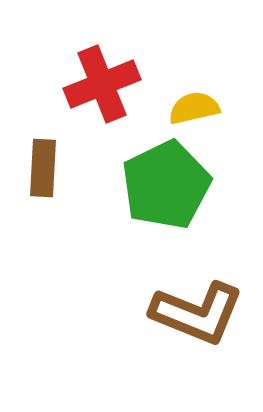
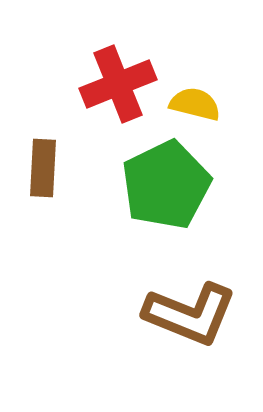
red cross: moved 16 px right
yellow semicircle: moved 1 px right, 4 px up; rotated 27 degrees clockwise
brown L-shape: moved 7 px left, 1 px down
